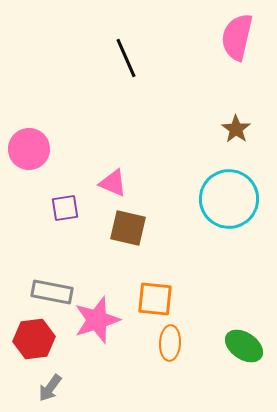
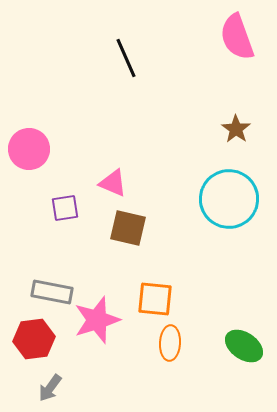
pink semicircle: rotated 33 degrees counterclockwise
